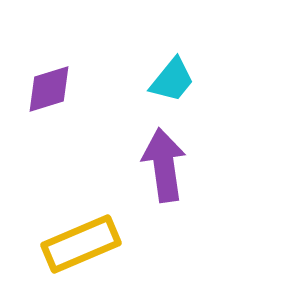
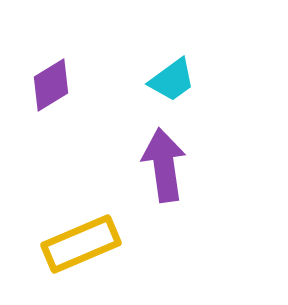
cyan trapezoid: rotated 15 degrees clockwise
purple diamond: moved 2 px right, 4 px up; rotated 14 degrees counterclockwise
